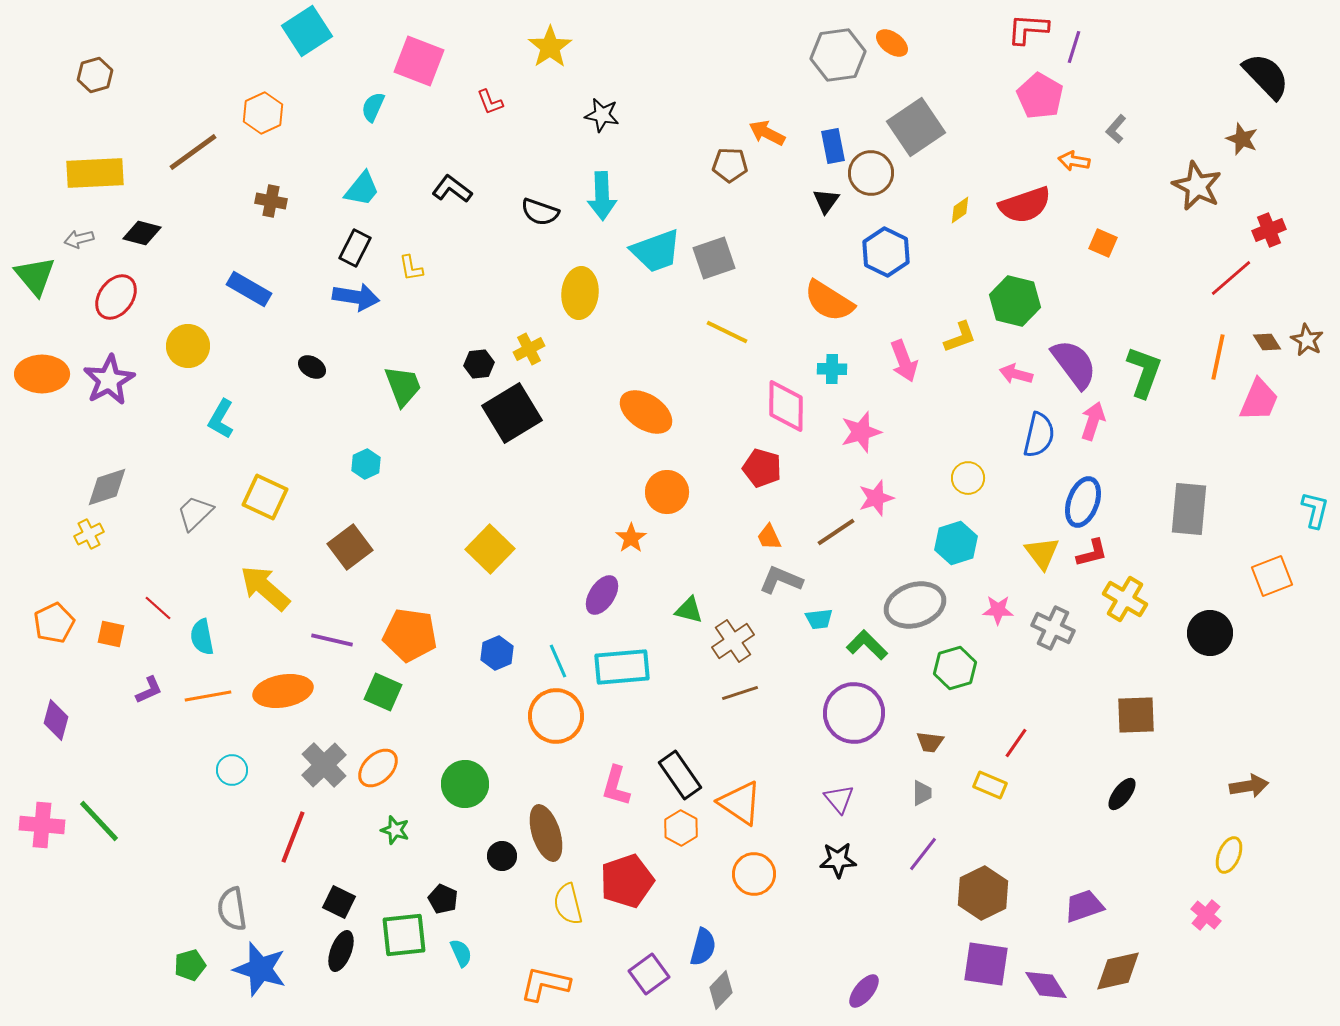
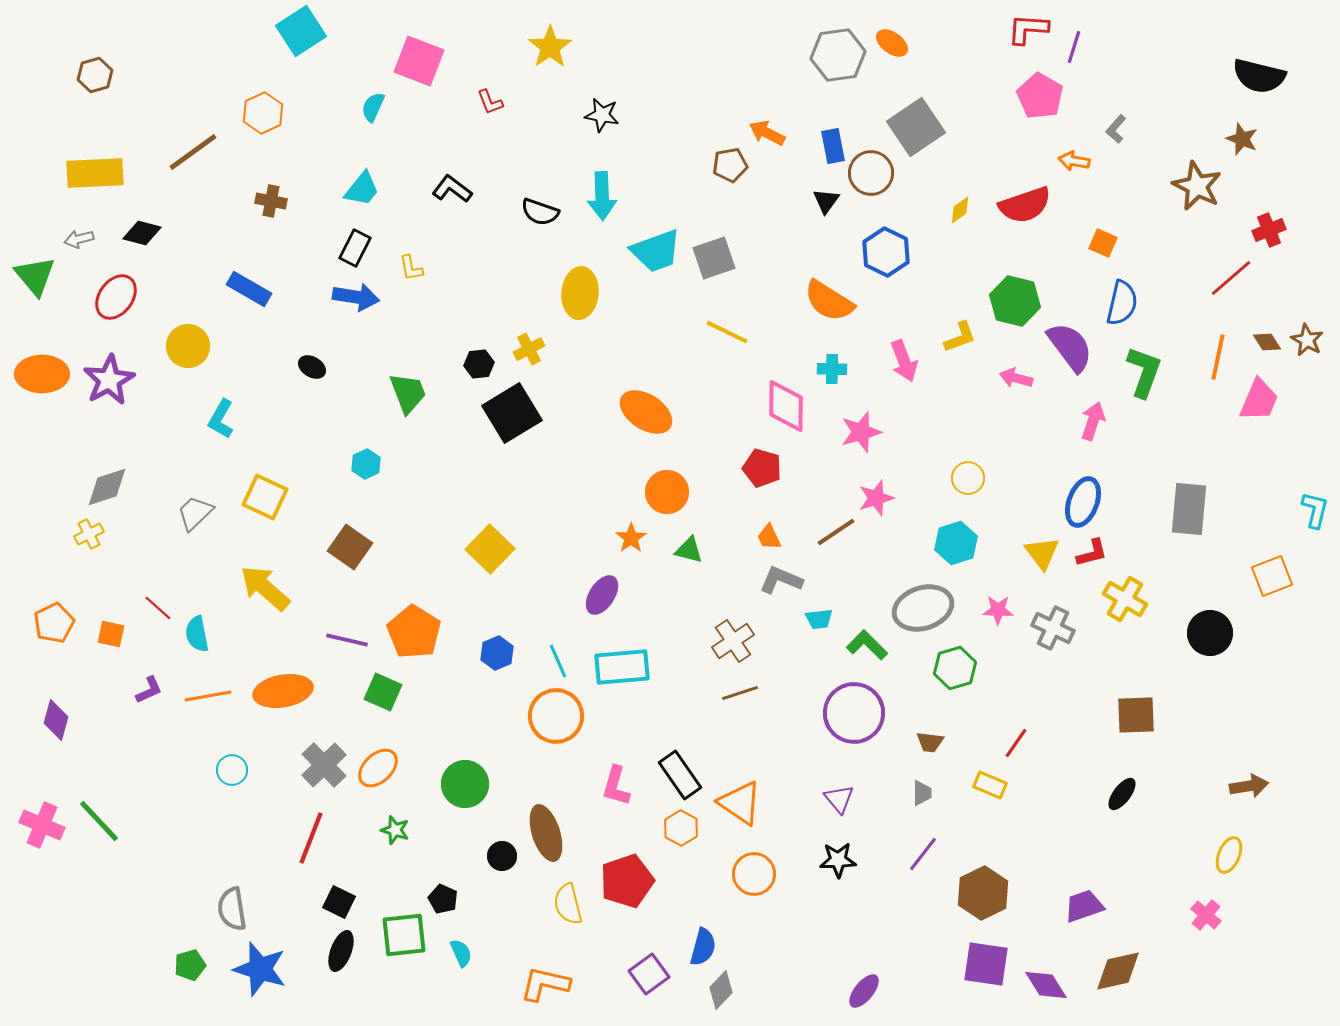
cyan square at (307, 31): moved 6 px left
black semicircle at (1266, 76): moved 7 px left; rotated 148 degrees clockwise
brown pentagon at (730, 165): rotated 12 degrees counterclockwise
purple semicircle at (1074, 364): moved 4 px left, 17 px up
pink arrow at (1016, 374): moved 4 px down
green trapezoid at (403, 386): moved 5 px right, 7 px down
blue semicircle at (1039, 435): moved 83 px right, 132 px up
brown square at (350, 547): rotated 18 degrees counterclockwise
gray ellipse at (915, 605): moved 8 px right, 3 px down
green triangle at (689, 610): moved 60 px up
orange pentagon at (410, 635): moved 4 px right, 3 px up; rotated 24 degrees clockwise
cyan semicircle at (202, 637): moved 5 px left, 3 px up
purple line at (332, 640): moved 15 px right
pink cross at (42, 825): rotated 18 degrees clockwise
red line at (293, 837): moved 18 px right, 1 px down
